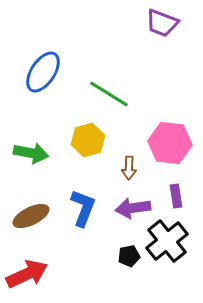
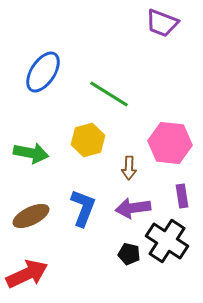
purple rectangle: moved 6 px right
black cross: rotated 18 degrees counterclockwise
black pentagon: moved 2 px up; rotated 25 degrees clockwise
